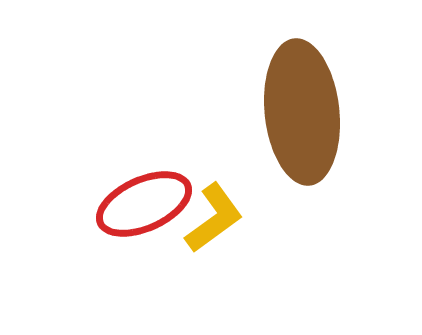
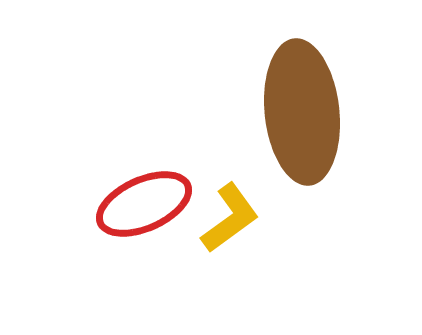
yellow L-shape: moved 16 px right
